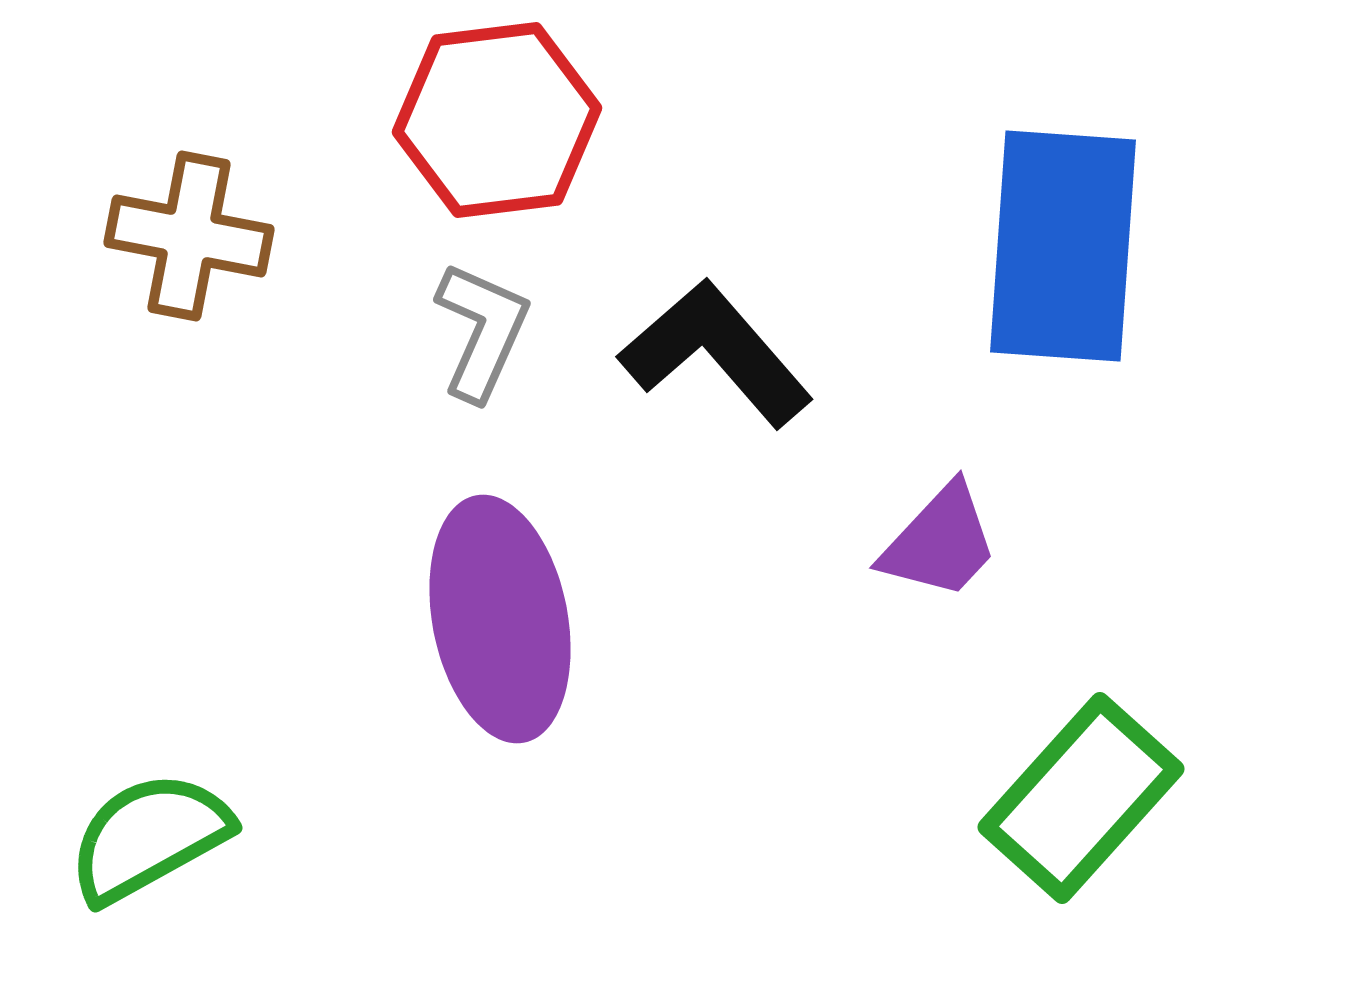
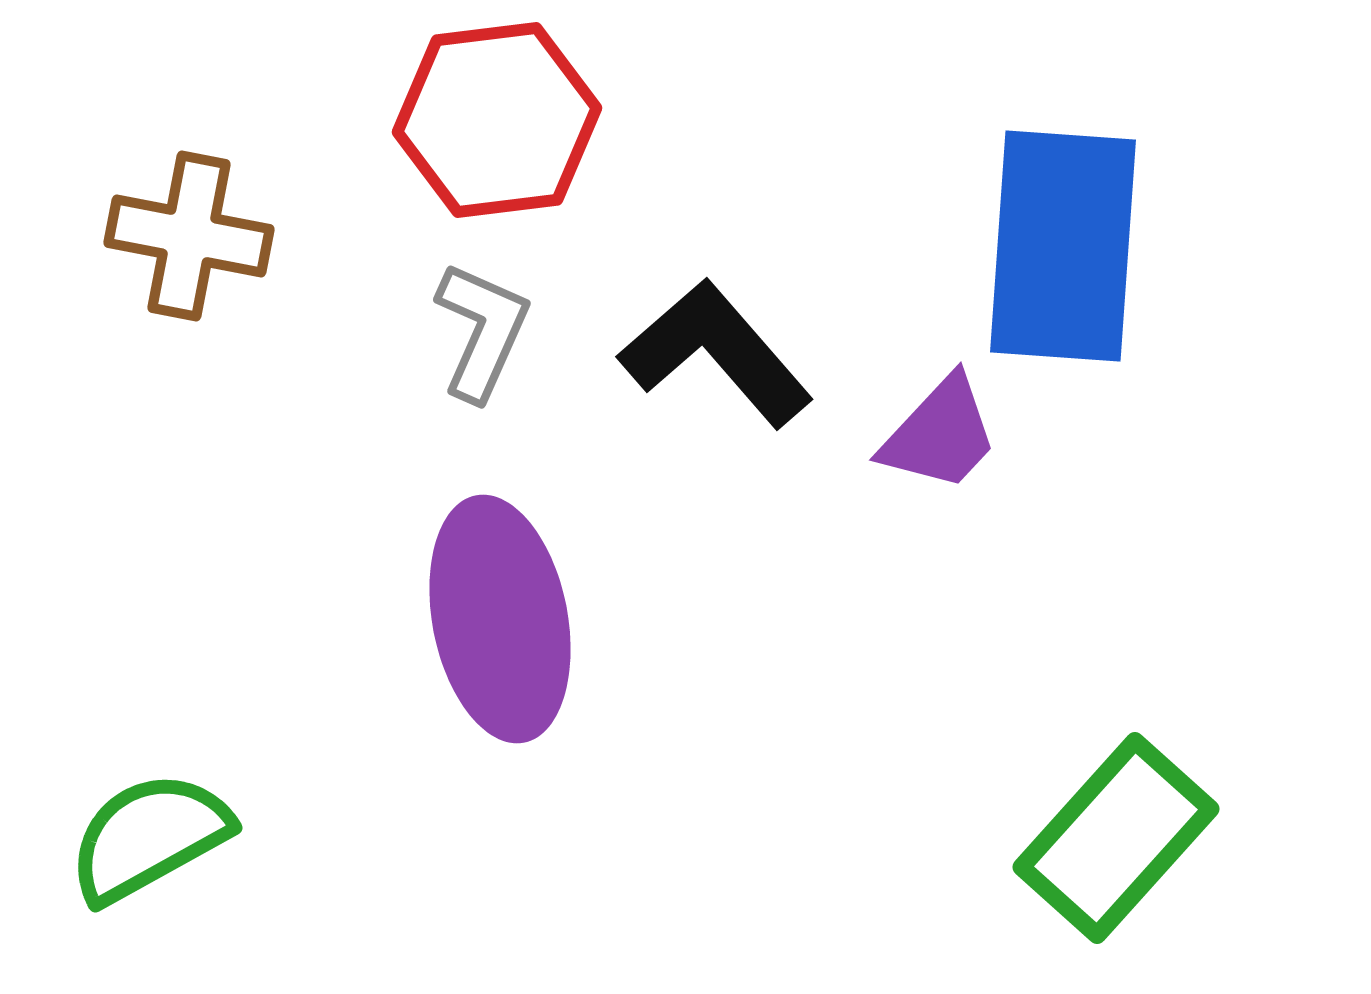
purple trapezoid: moved 108 px up
green rectangle: moved 35 px right, 40 px down
